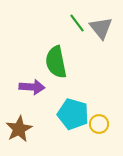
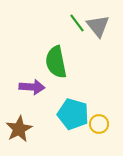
gray triangle: moved 3 px left, 2 px up
